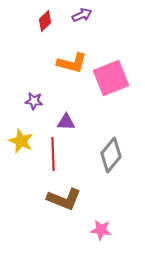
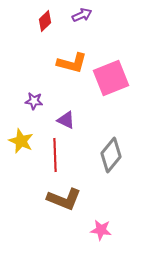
purple triangle: moved 2 px up; rotated 24 degrees clockwise
red line: moved 2 px right, 1 px down
